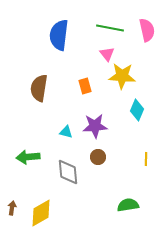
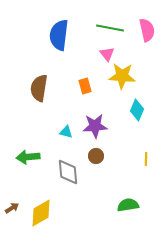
brown circle: moved 2 px left, 1 px up
brown arrow: rotated 48 degrees clockwise
